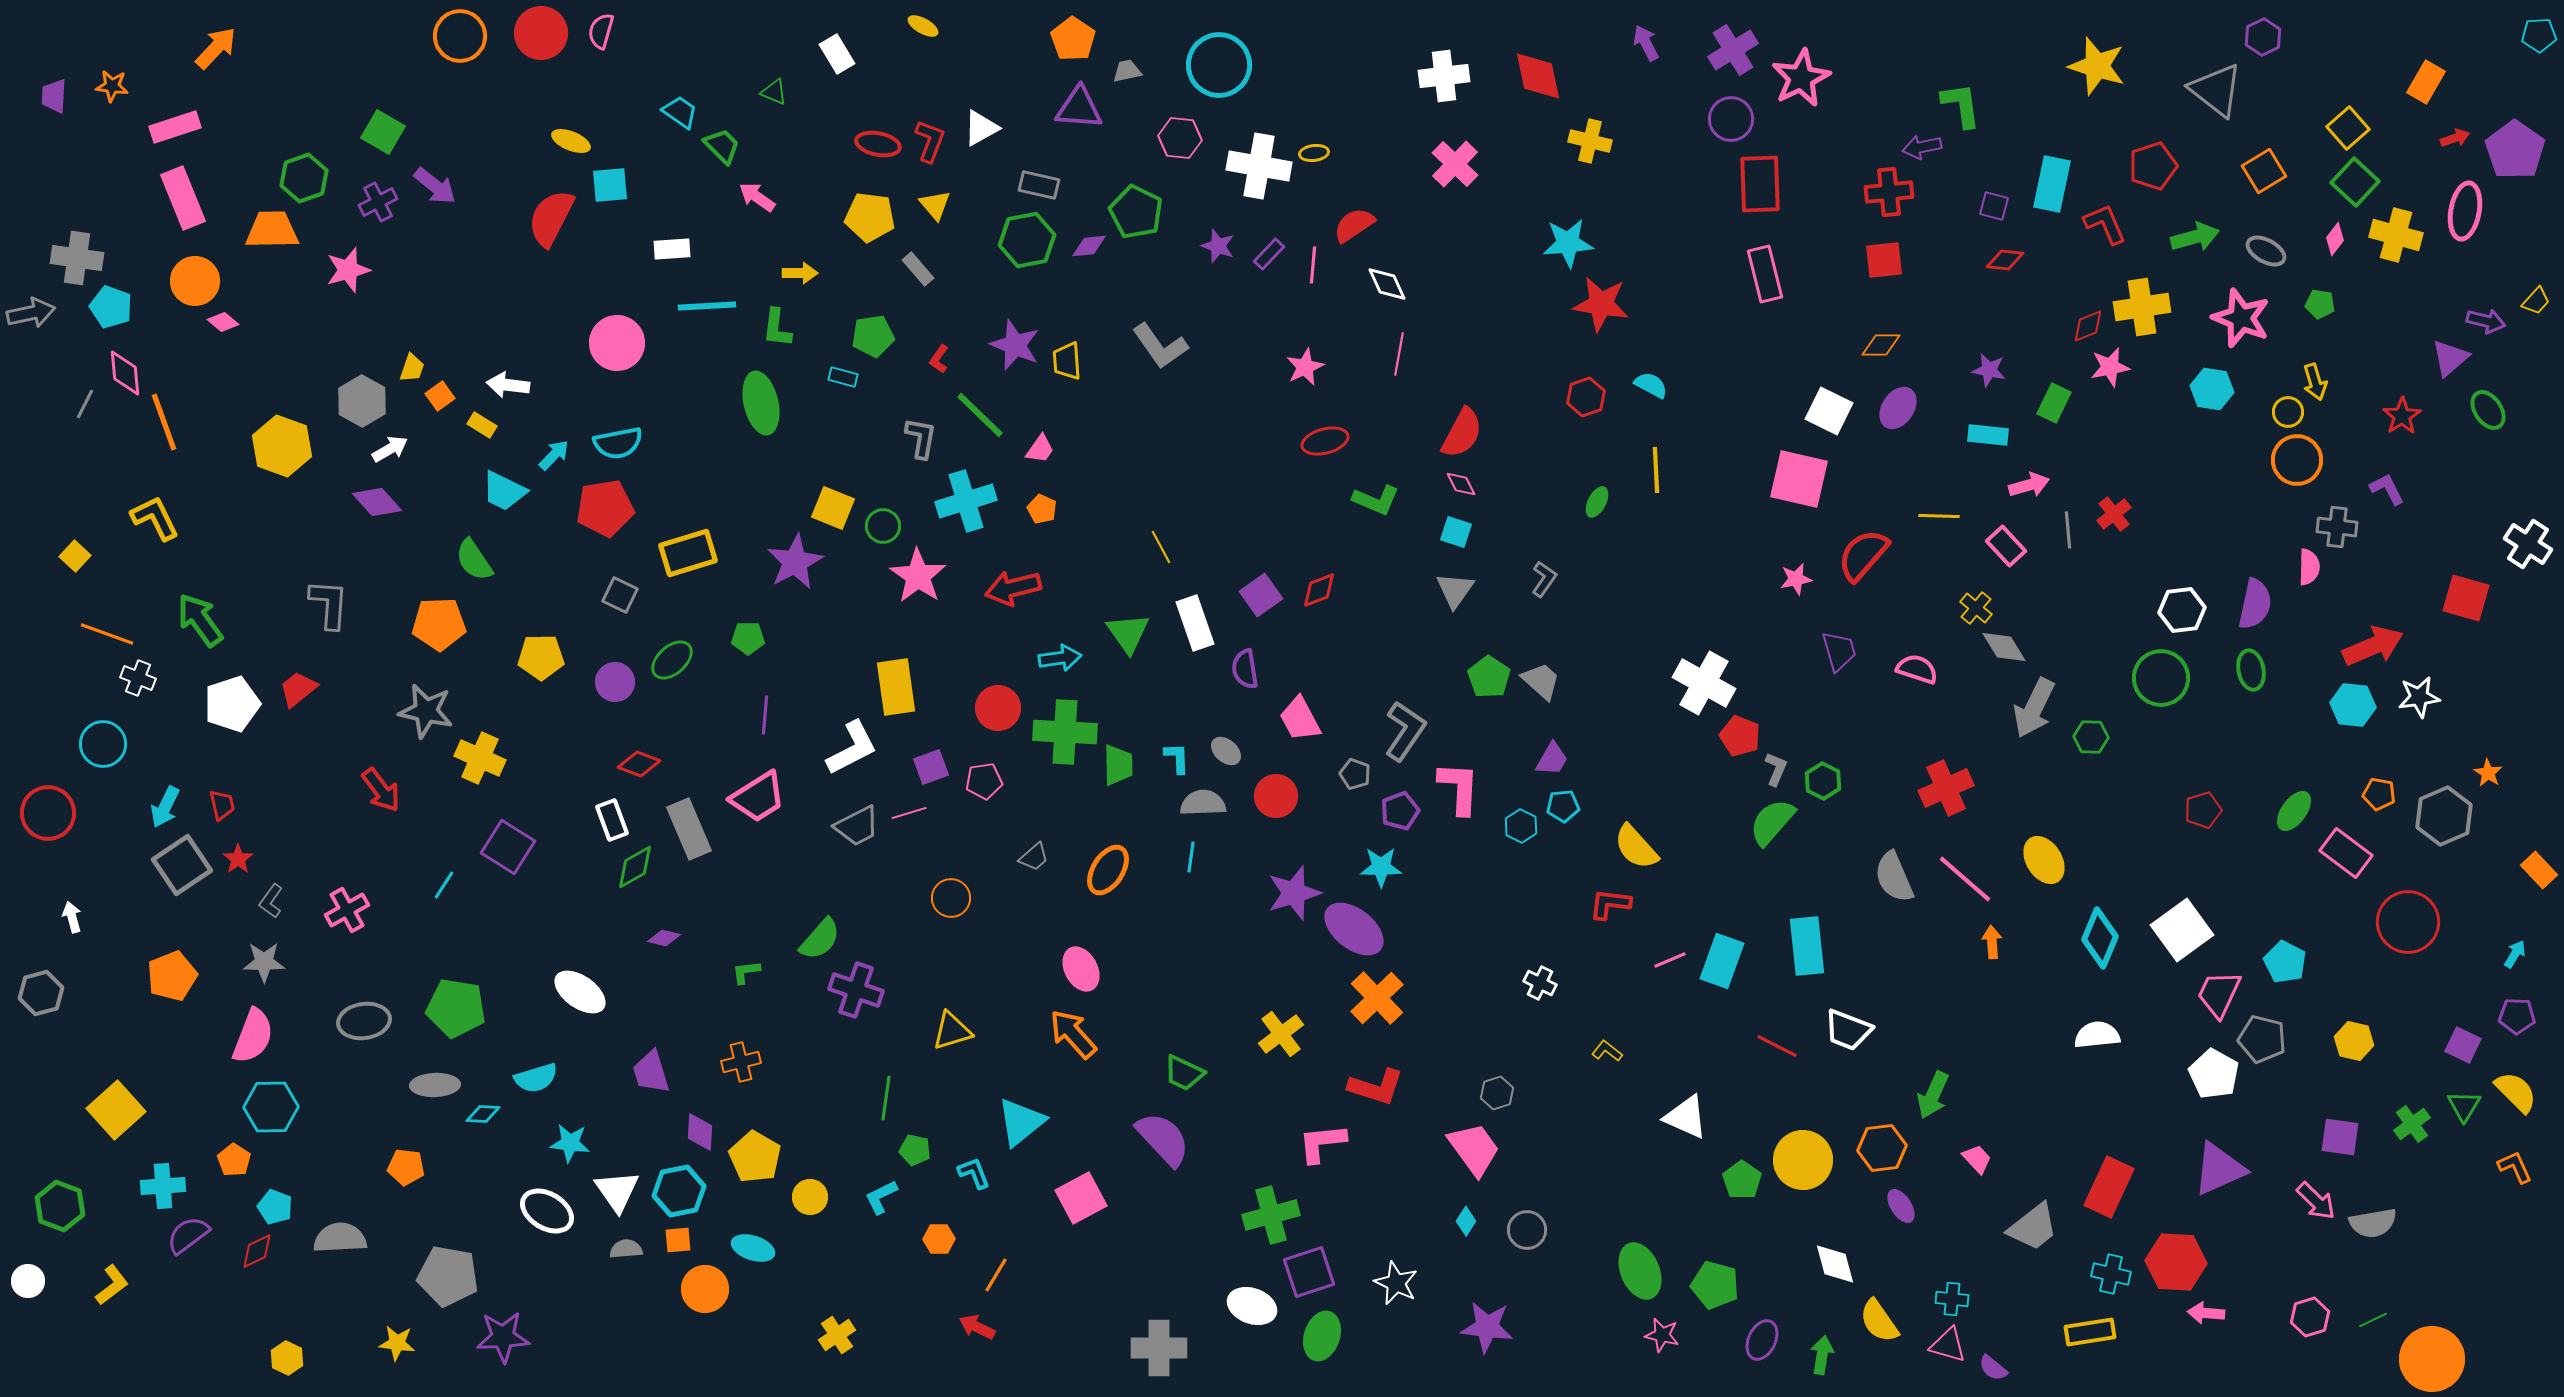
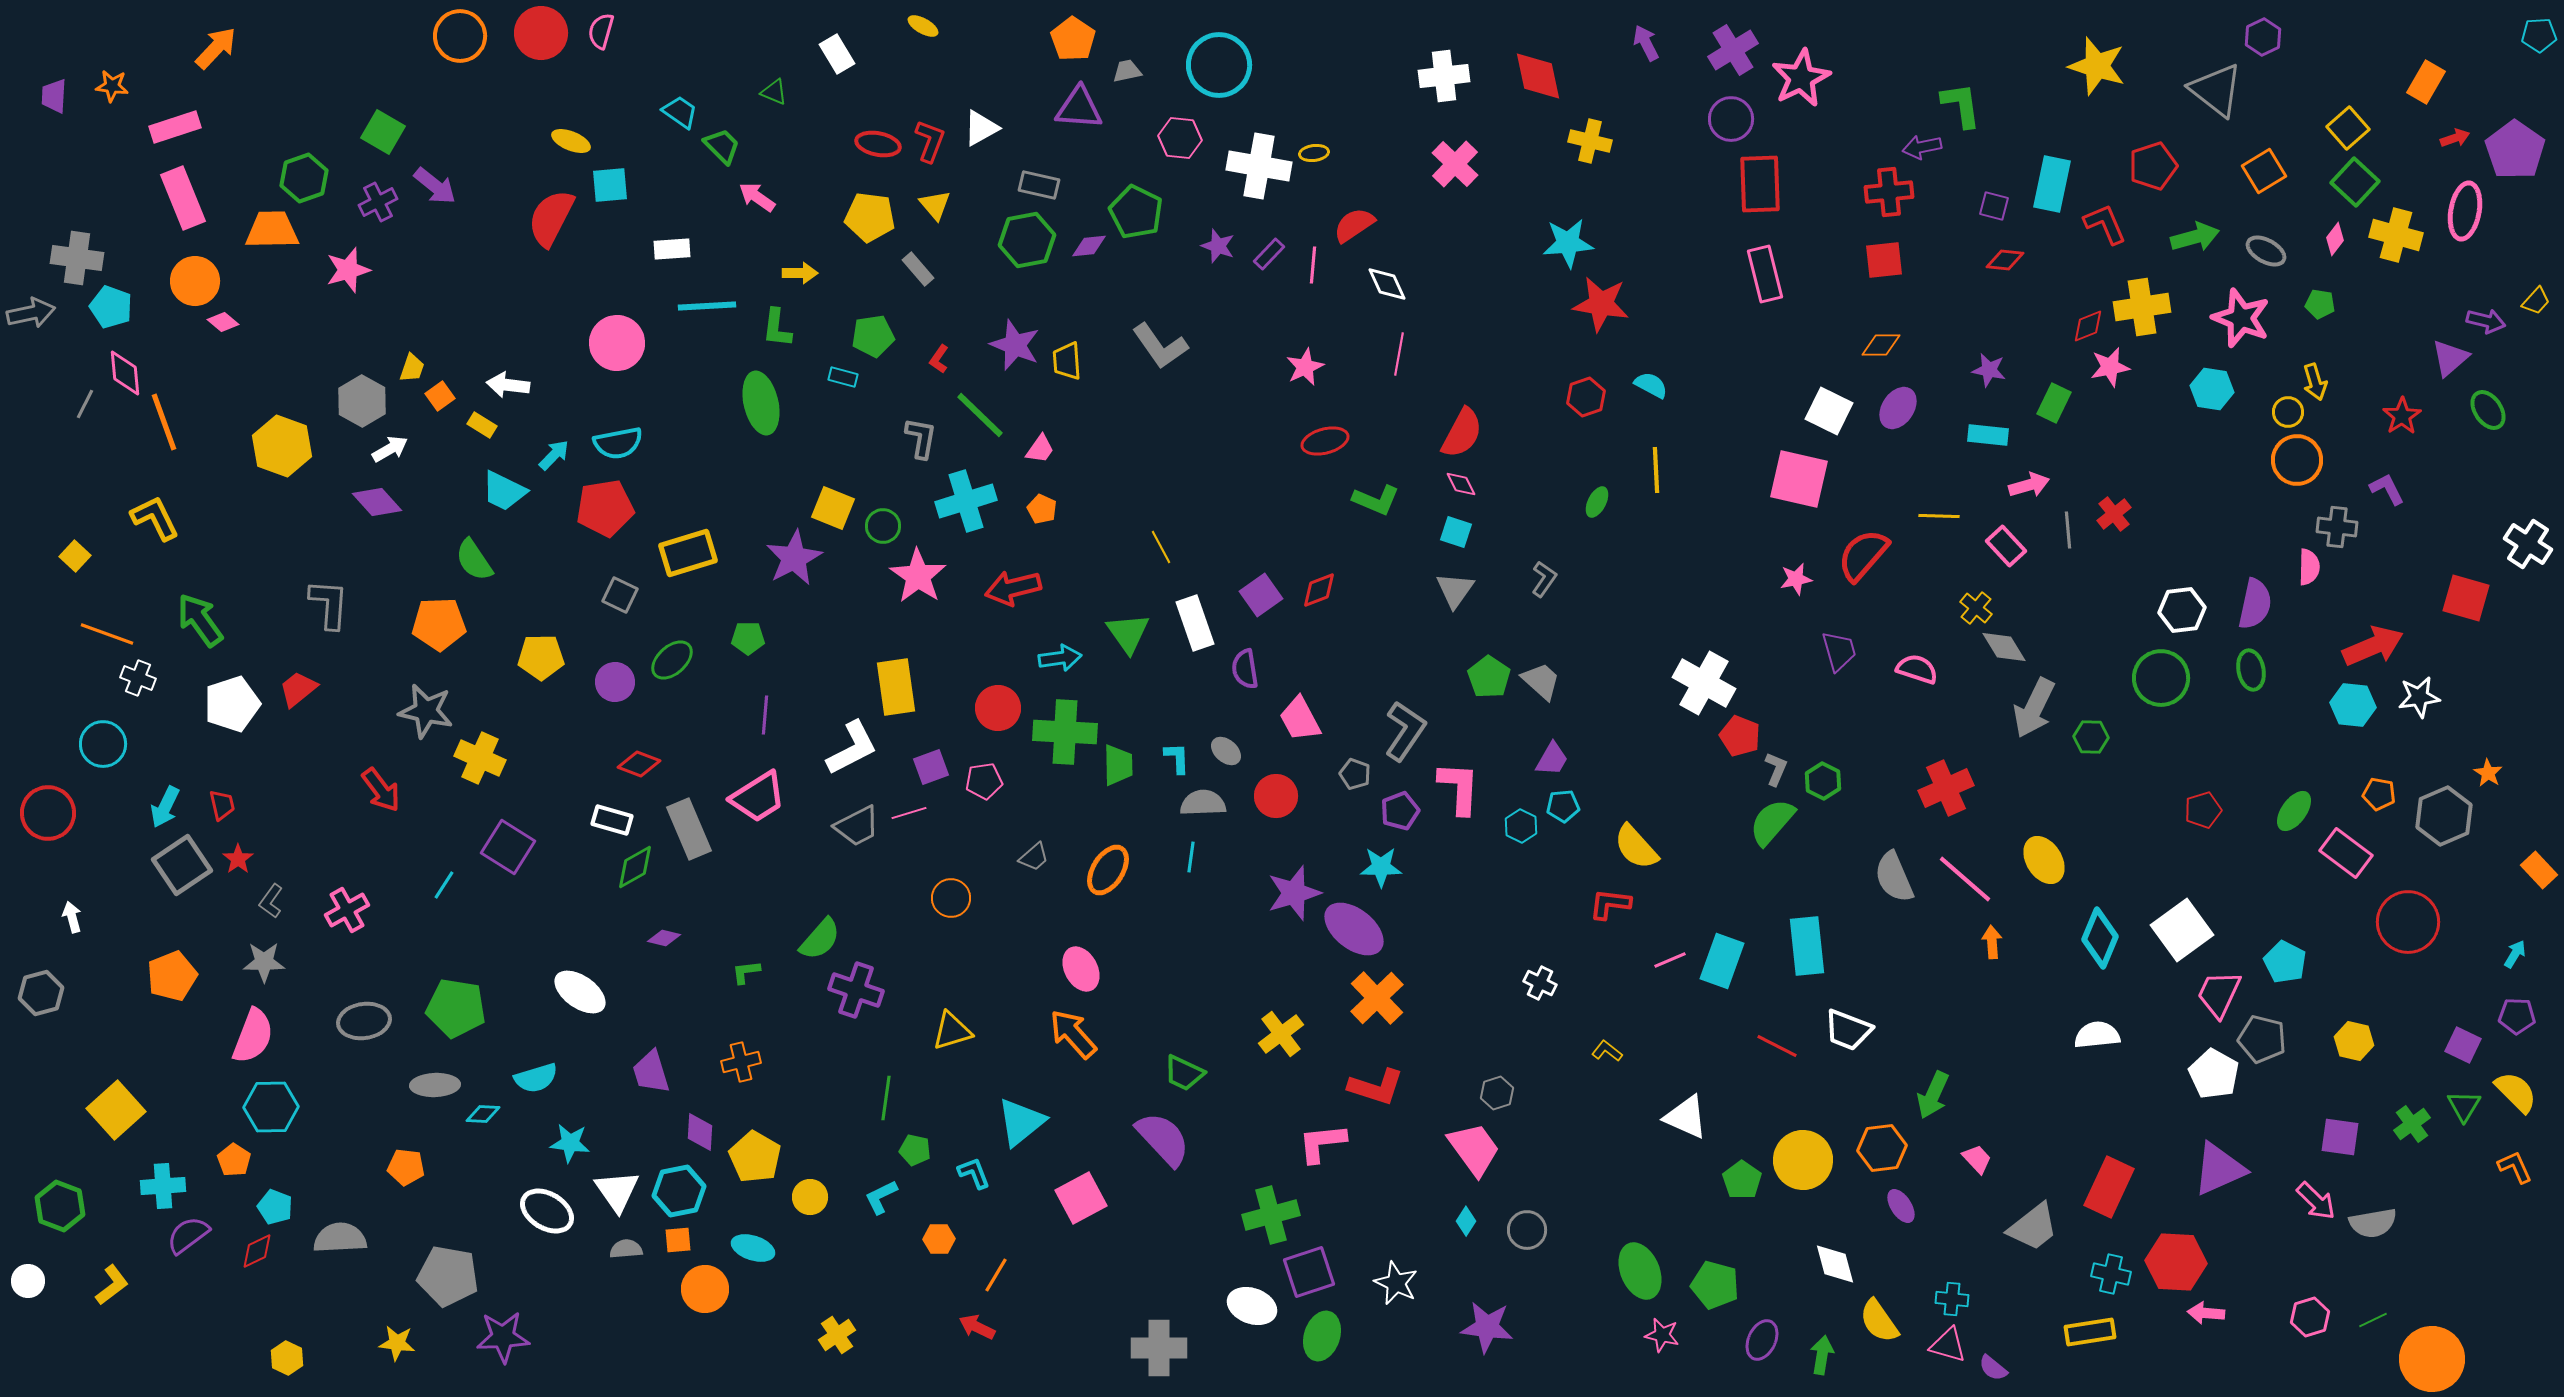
purple star at (795, 562): moved 1 px left, 4 px up
white rectangle at (612, 820): rotated 54 degrees counterclockwise
